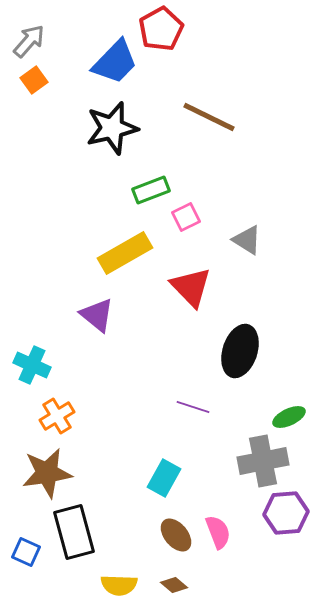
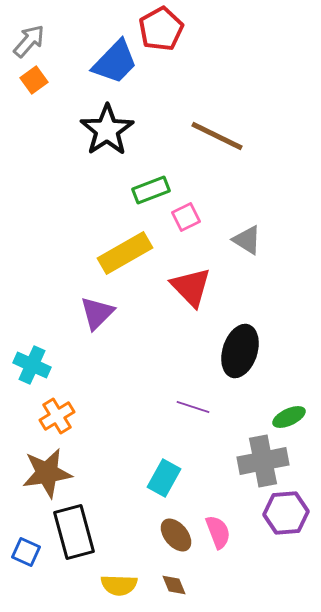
brown line: moved 8 px right, 19 px down
black star: moved 5 px left, 2 px down; rotated 20 degrees counterclockwise
purple triangle: moved 2 px up; rotated 36 degrees clockwise
brown diamond: rotated 28 degrees clockwise
